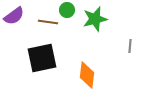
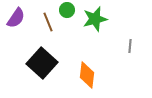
purple semicircle: moved 2 px right, 2 px down; rotated 20 degrees counterclockwise
brown line: rotated 60 degrees clockwise
black square: moved 5 px down; rotated 36 degrees counterclockwise
